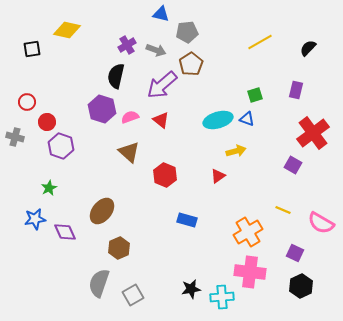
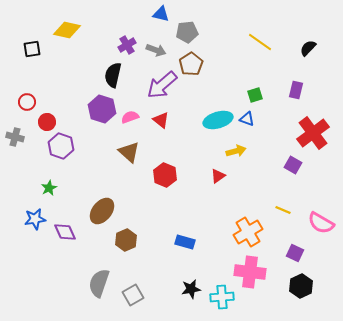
yellow line at (260, 42): rotated 65 degrees clockwise
black semicircle at (116, 76): moved 3 px left, 1 px up
blue rectangle at (187, 220): moved 2 px left, 22 px down
brown hexagon at (119, 248): moved 7 px right, 8 px up
